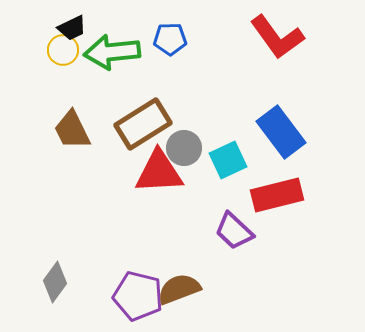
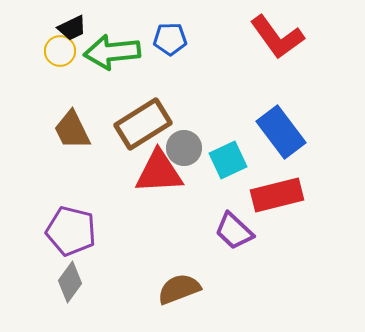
yellow circle: moved 3 px left, 1 px down
gray diamond: moved 15 px right
purple pentagon: moved 67 px left, 65 px up
